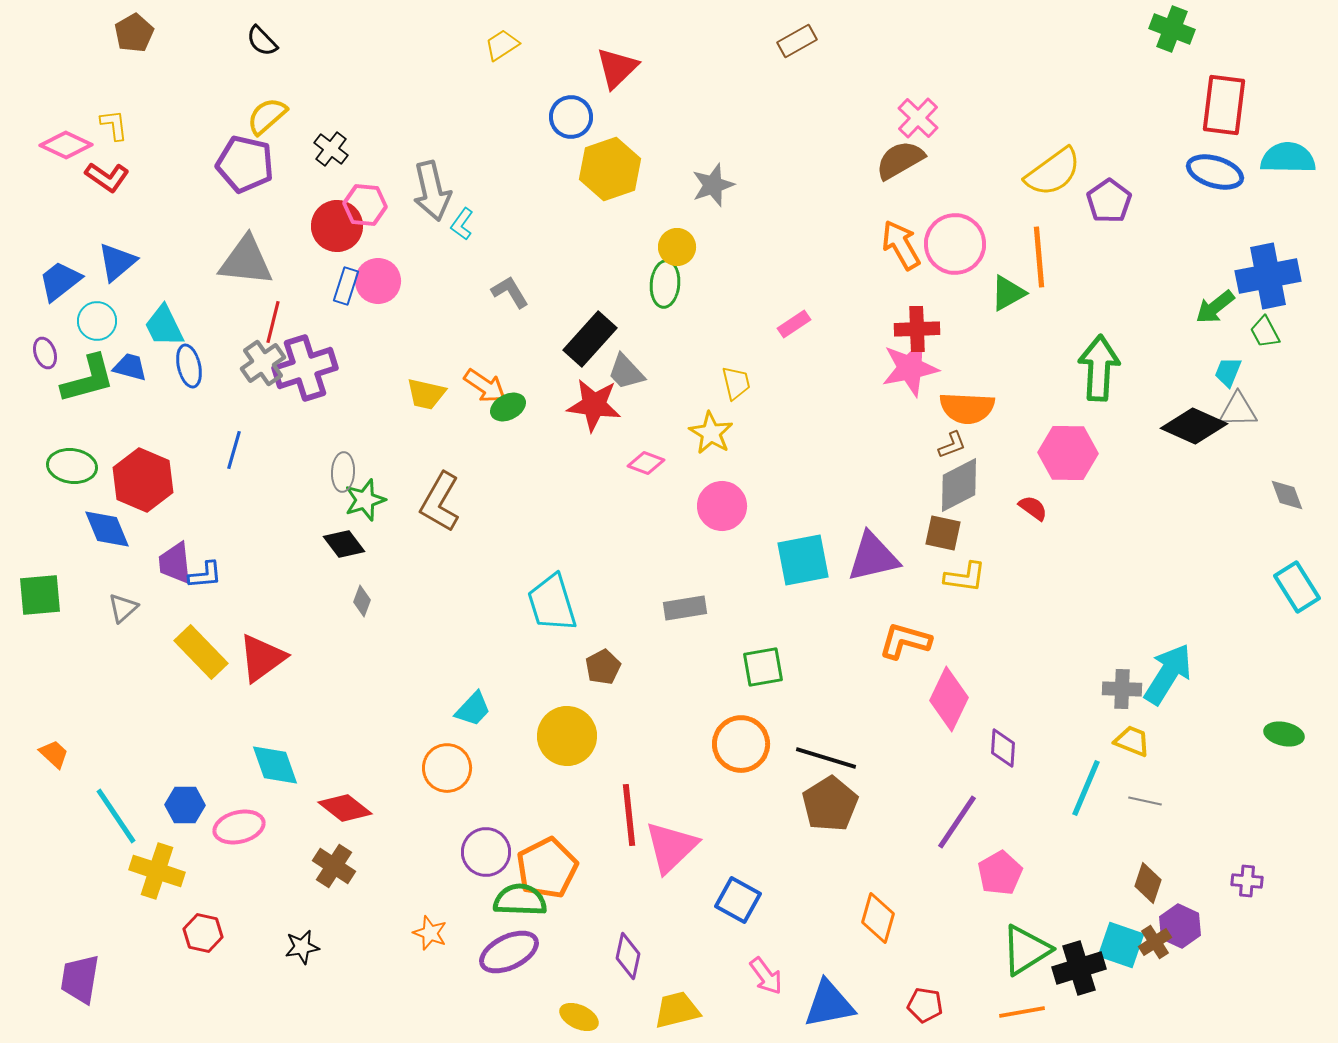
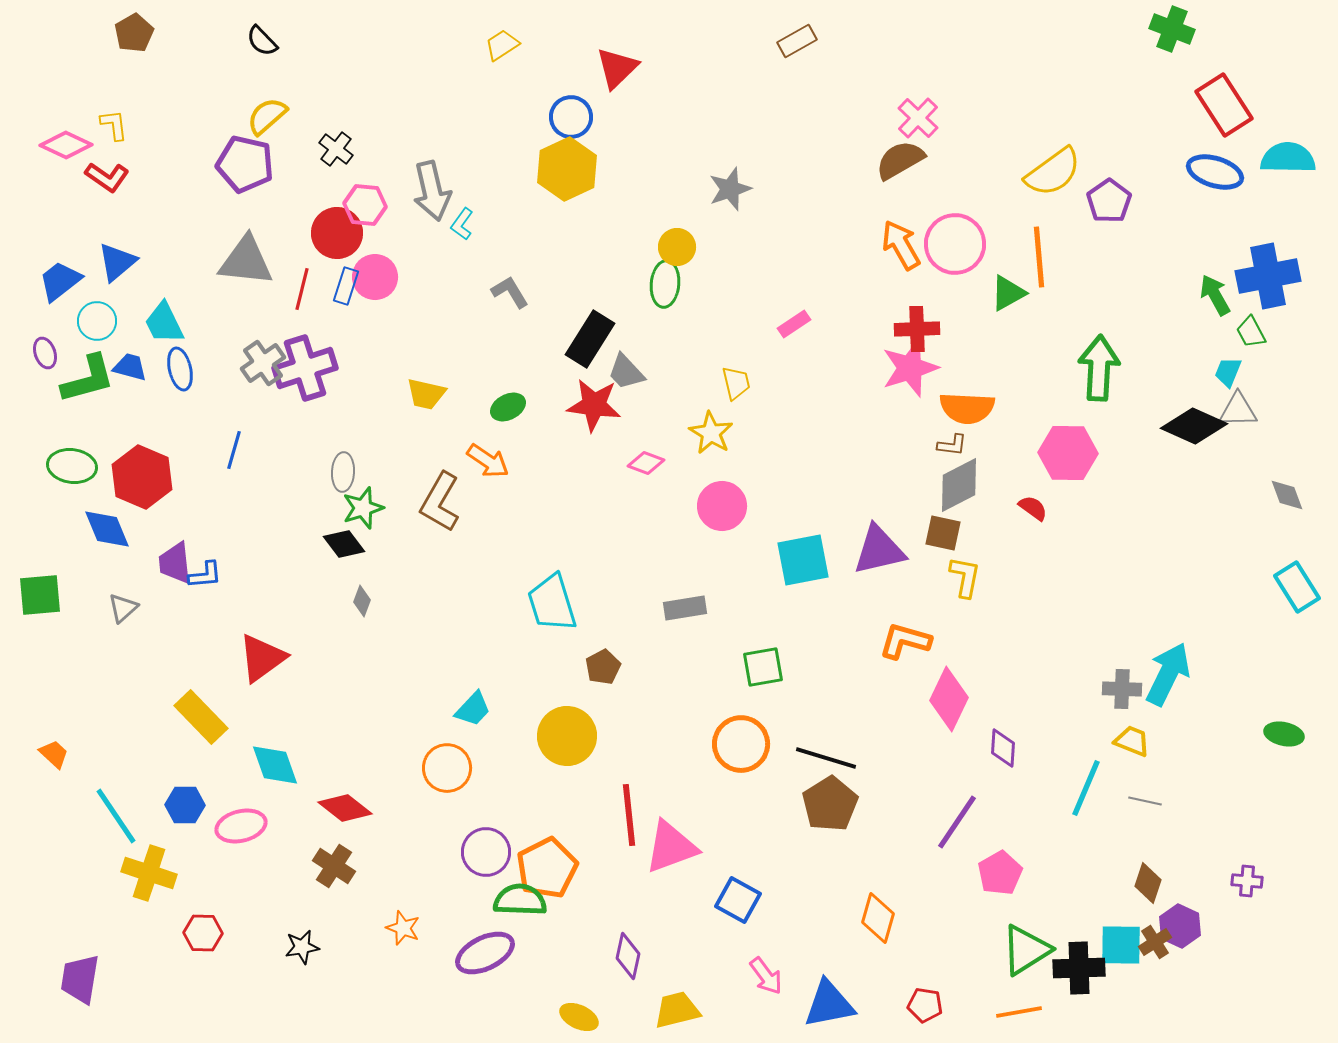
red rectangle at (1224, 105): rotated 40 degrees counterclockwise
black cross at (331, 149): moved 5 px right
yellow hexagon at (610, 169): moved 43 px left; rotated 6 degrees counterclockwise
gray star at (713, 185): moved 17 px right, 4 px down
red circle at (337, 226): moved 7 px down
pink circle at (378, 281): moved 3 px left, 4 px up
green arrow at (1215, 307): moved 12 px up; rotated 99 degrees clockwise
red line at (273, 322): moved 29 px right, 33 px up
cyan trapezoid at (164, 326): moved 3 px up
green trapezoid at (1265, 332): moved 14 px left
black rectangle at (590, 339): rotated 10 degrees counterclockwise
blue ellipse at (189, 366): moved 9 px left, 3 px down
pink star at (910, 368): rotated 6 degrees counterclockwise
orange arrow at (485, 386): moved 3 px right, 75 px down
brown L-shape at (952, 445): rotated 28 degrees clockwise
red hexagon at (143, 480): moved 1 px left, 3 px up
green star at (365, 500): moved 2 px left, 8 px down
purple triangle at (873, 557): moved 6 px right, 7 px up
yellow L-shape at (965, 577): rotated 87 degrees counterclockwise
yellow rectangle at (201, 652): moved 65 px down
cyan arrow at (1168, 674): rotated 6 degrees counterclockwise
pink ellipse at (239, 827): moved 2 px right, 1 px up
pink triangle at (671, 847): rotated 24 degrees clockwise
yellow cross at (157, 871): moved 8 px left, 2 px down
red hexagon at (203, 933): rotated 12 degrees counterclockwise
orange star at (430, 933): moved 27 px left, 5 px up
cyan square at (1121, 945): rotated 18 degrees counterclockwise
purple ellipse at (509, 952): moved 24 px left, 1 px down
black cross at (1079, 968): rotated 15 degrees clockwise
orange line at (1022, 1012): moved 3 px left
